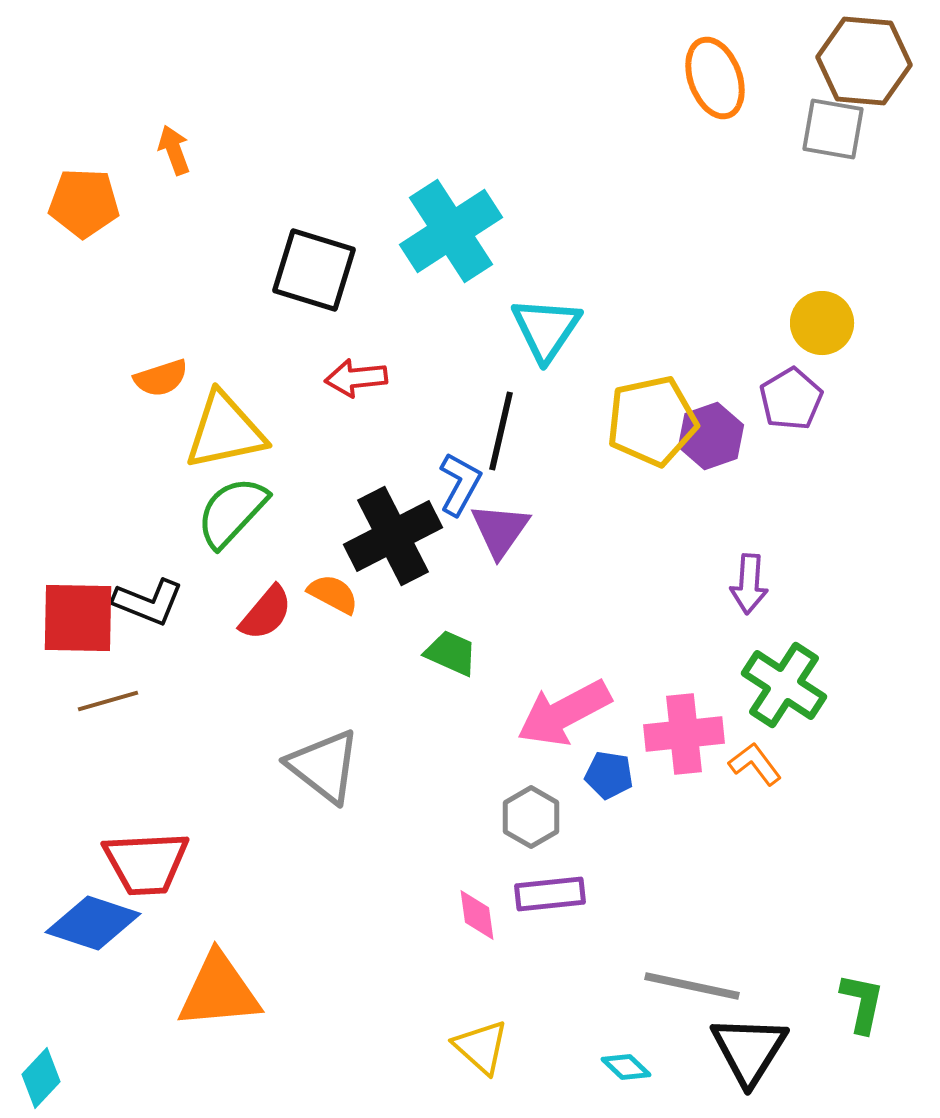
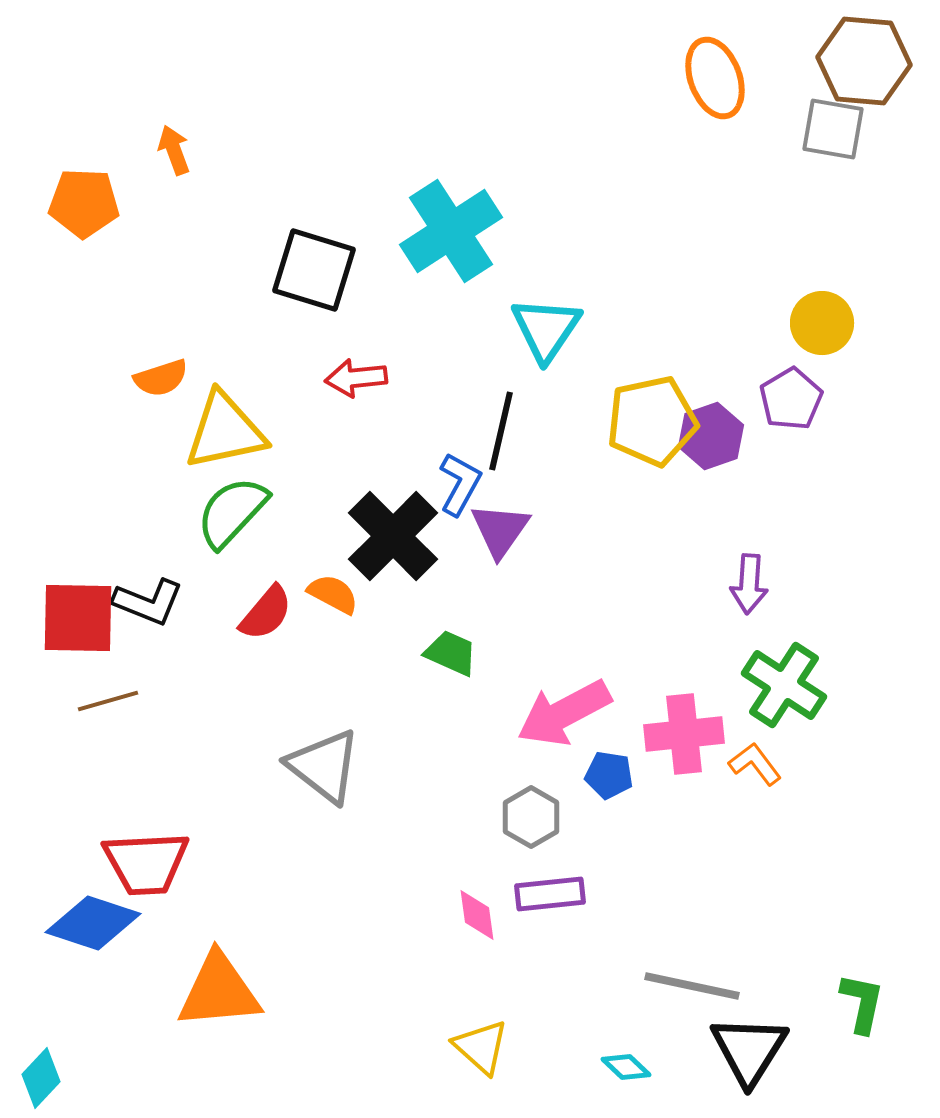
black cross at (393, 536): rotated 18 degrees counterclockwise
